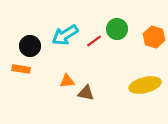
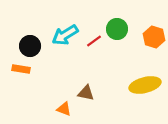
orange triangle: moved 3 px left, 28 px down; rotated 28 degrees clockwise
